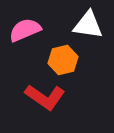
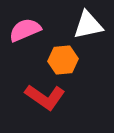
white triangle: rotated 20 degrees counterclockwise
orange hexagon: rotated 8 degrees clockwise
